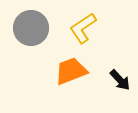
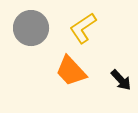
orange trapezoid: rotated 112 degrees counterclockwise
black arrow: moved 1 px right
